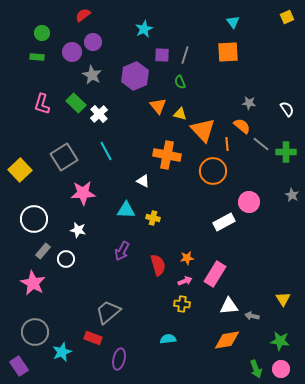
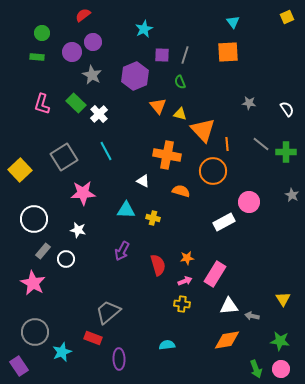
orange semicircle at (242, 126): moved 61 px left, 65 px down; rotated 24 degrees counterclockwise
cyan semicircle at (168, 339): moved 1 px left, 6 px down
purple ellipse at (119, 359): rotated 15 degrees counterclockwise
